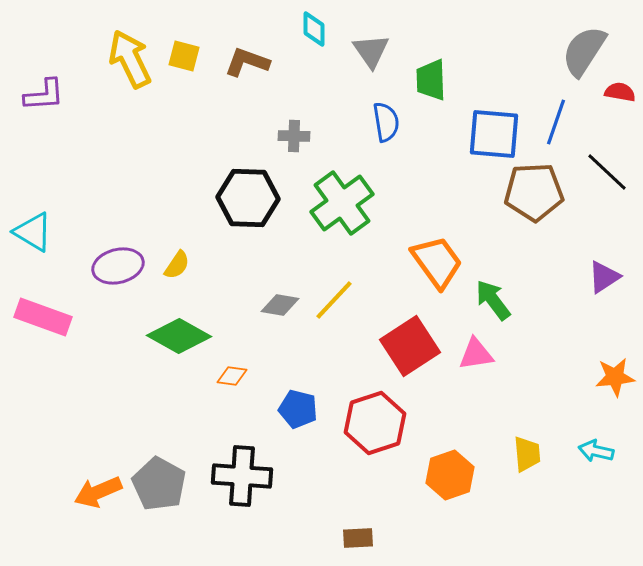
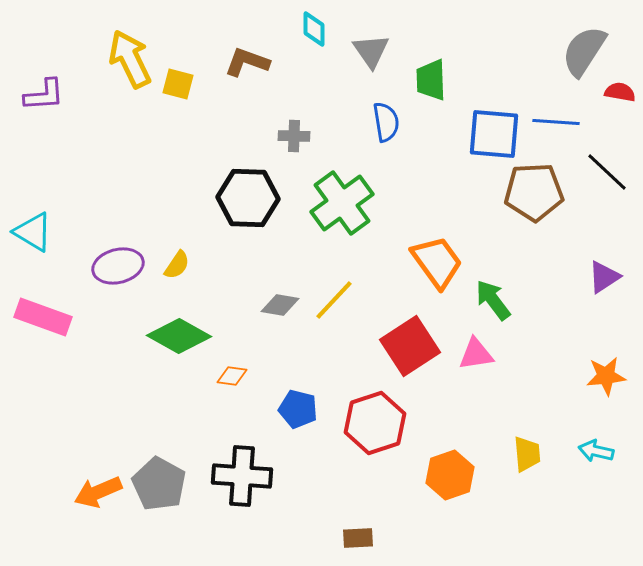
yellow square: moved 6 px left, 28 px down
blue line: rotated 75 degrees clockwise
orange star: moved 9 px left, 1 px up
